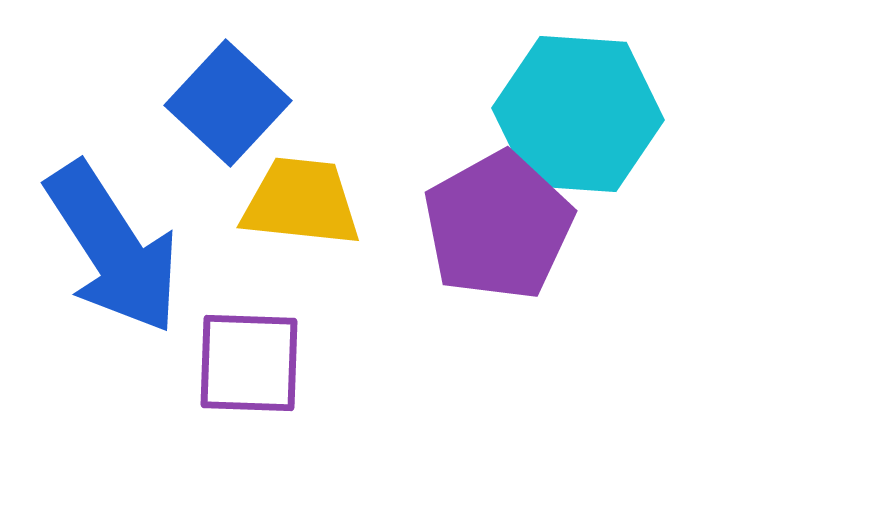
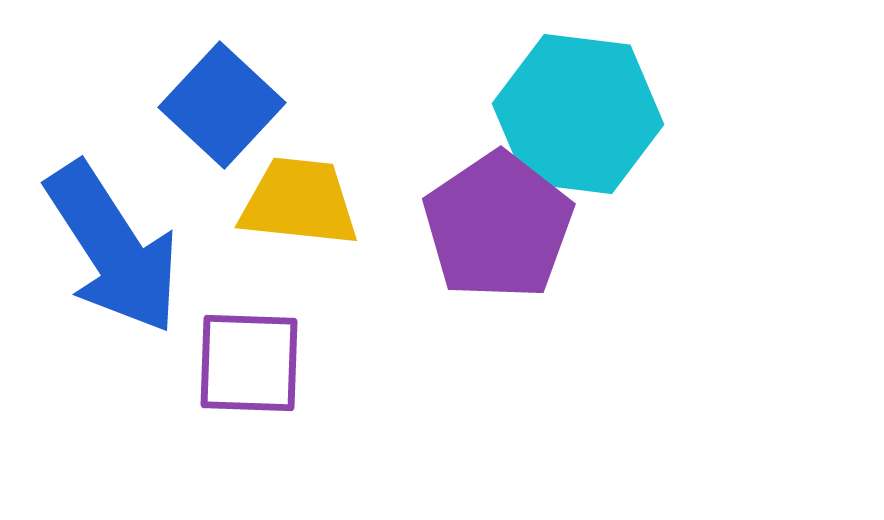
blue square: moved 6 px left, 2 px down
cyan hexagon: rotated 3 degrees clockwise
yellow trapezoid: moved 2 px left
purple pentagon: rotated 5 degrees counterclockwise
